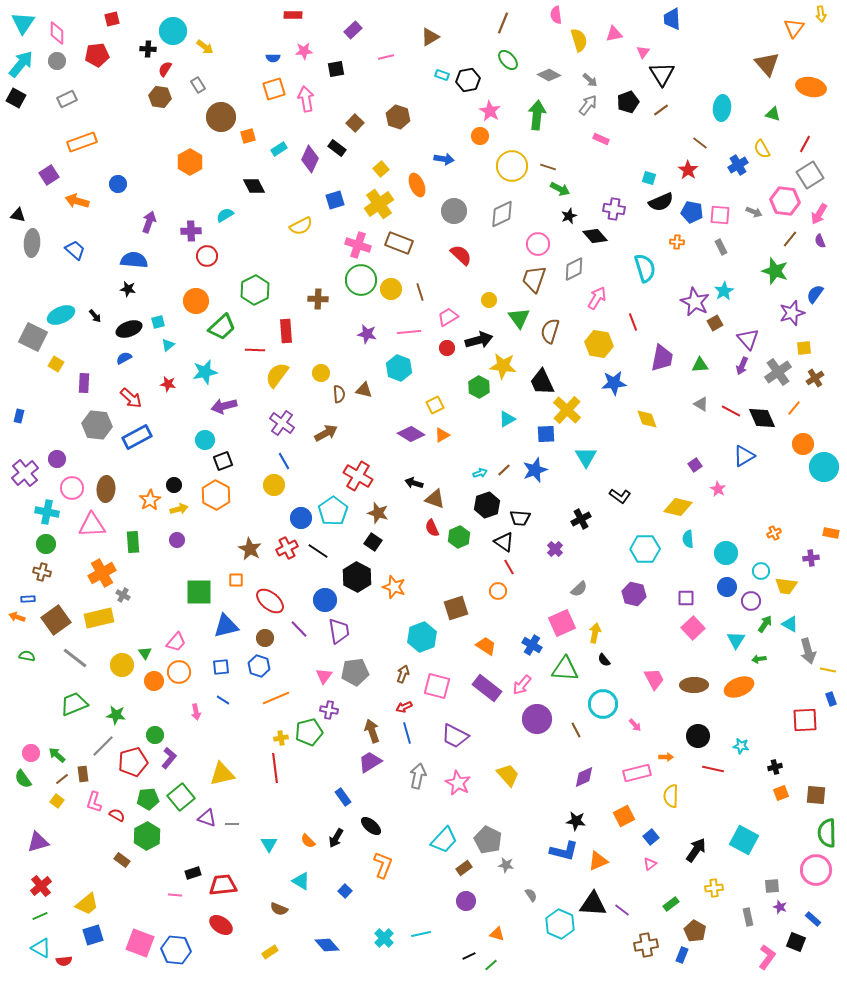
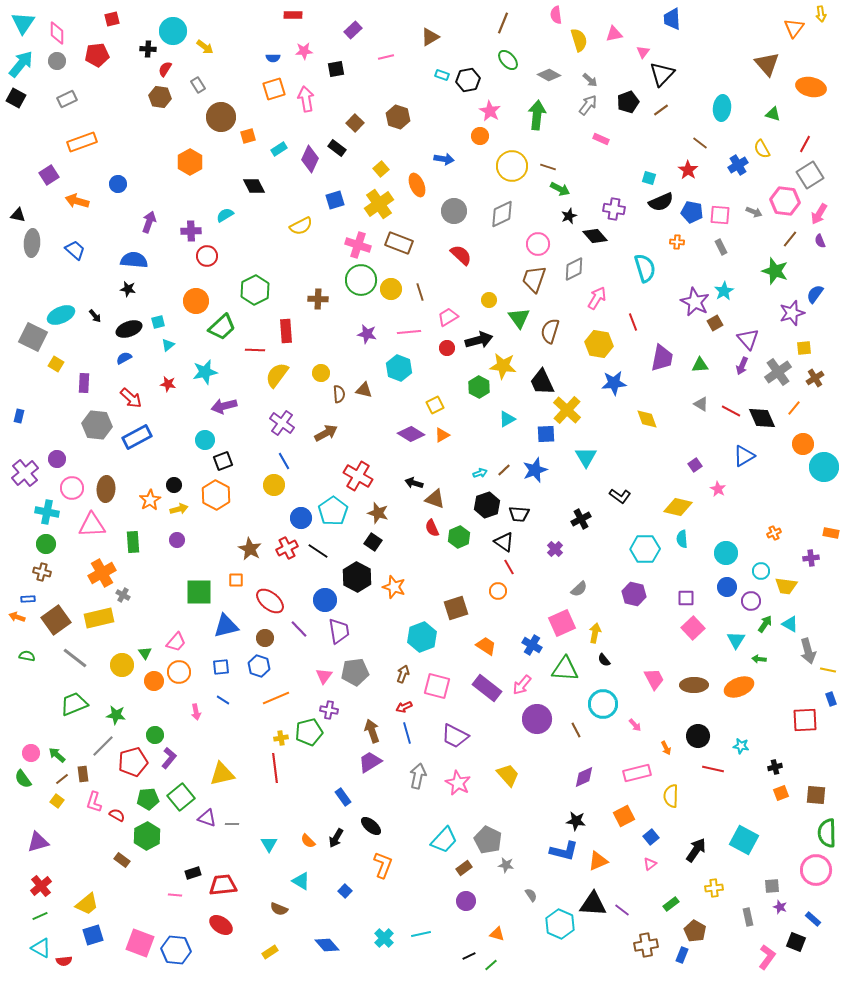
black triangle at (662, 74): rotated 16 degrees clockwise
black trapezoid at (520, 518): moved 1 px left, 4 px up
cyan semicircle at (688, 539): moved 6 px left
green arrow at (759, 659): rotated 16 degrees clockwise
orange arrow at (666, 757): moved 9 px up; rotated 64 degrees clockwise
